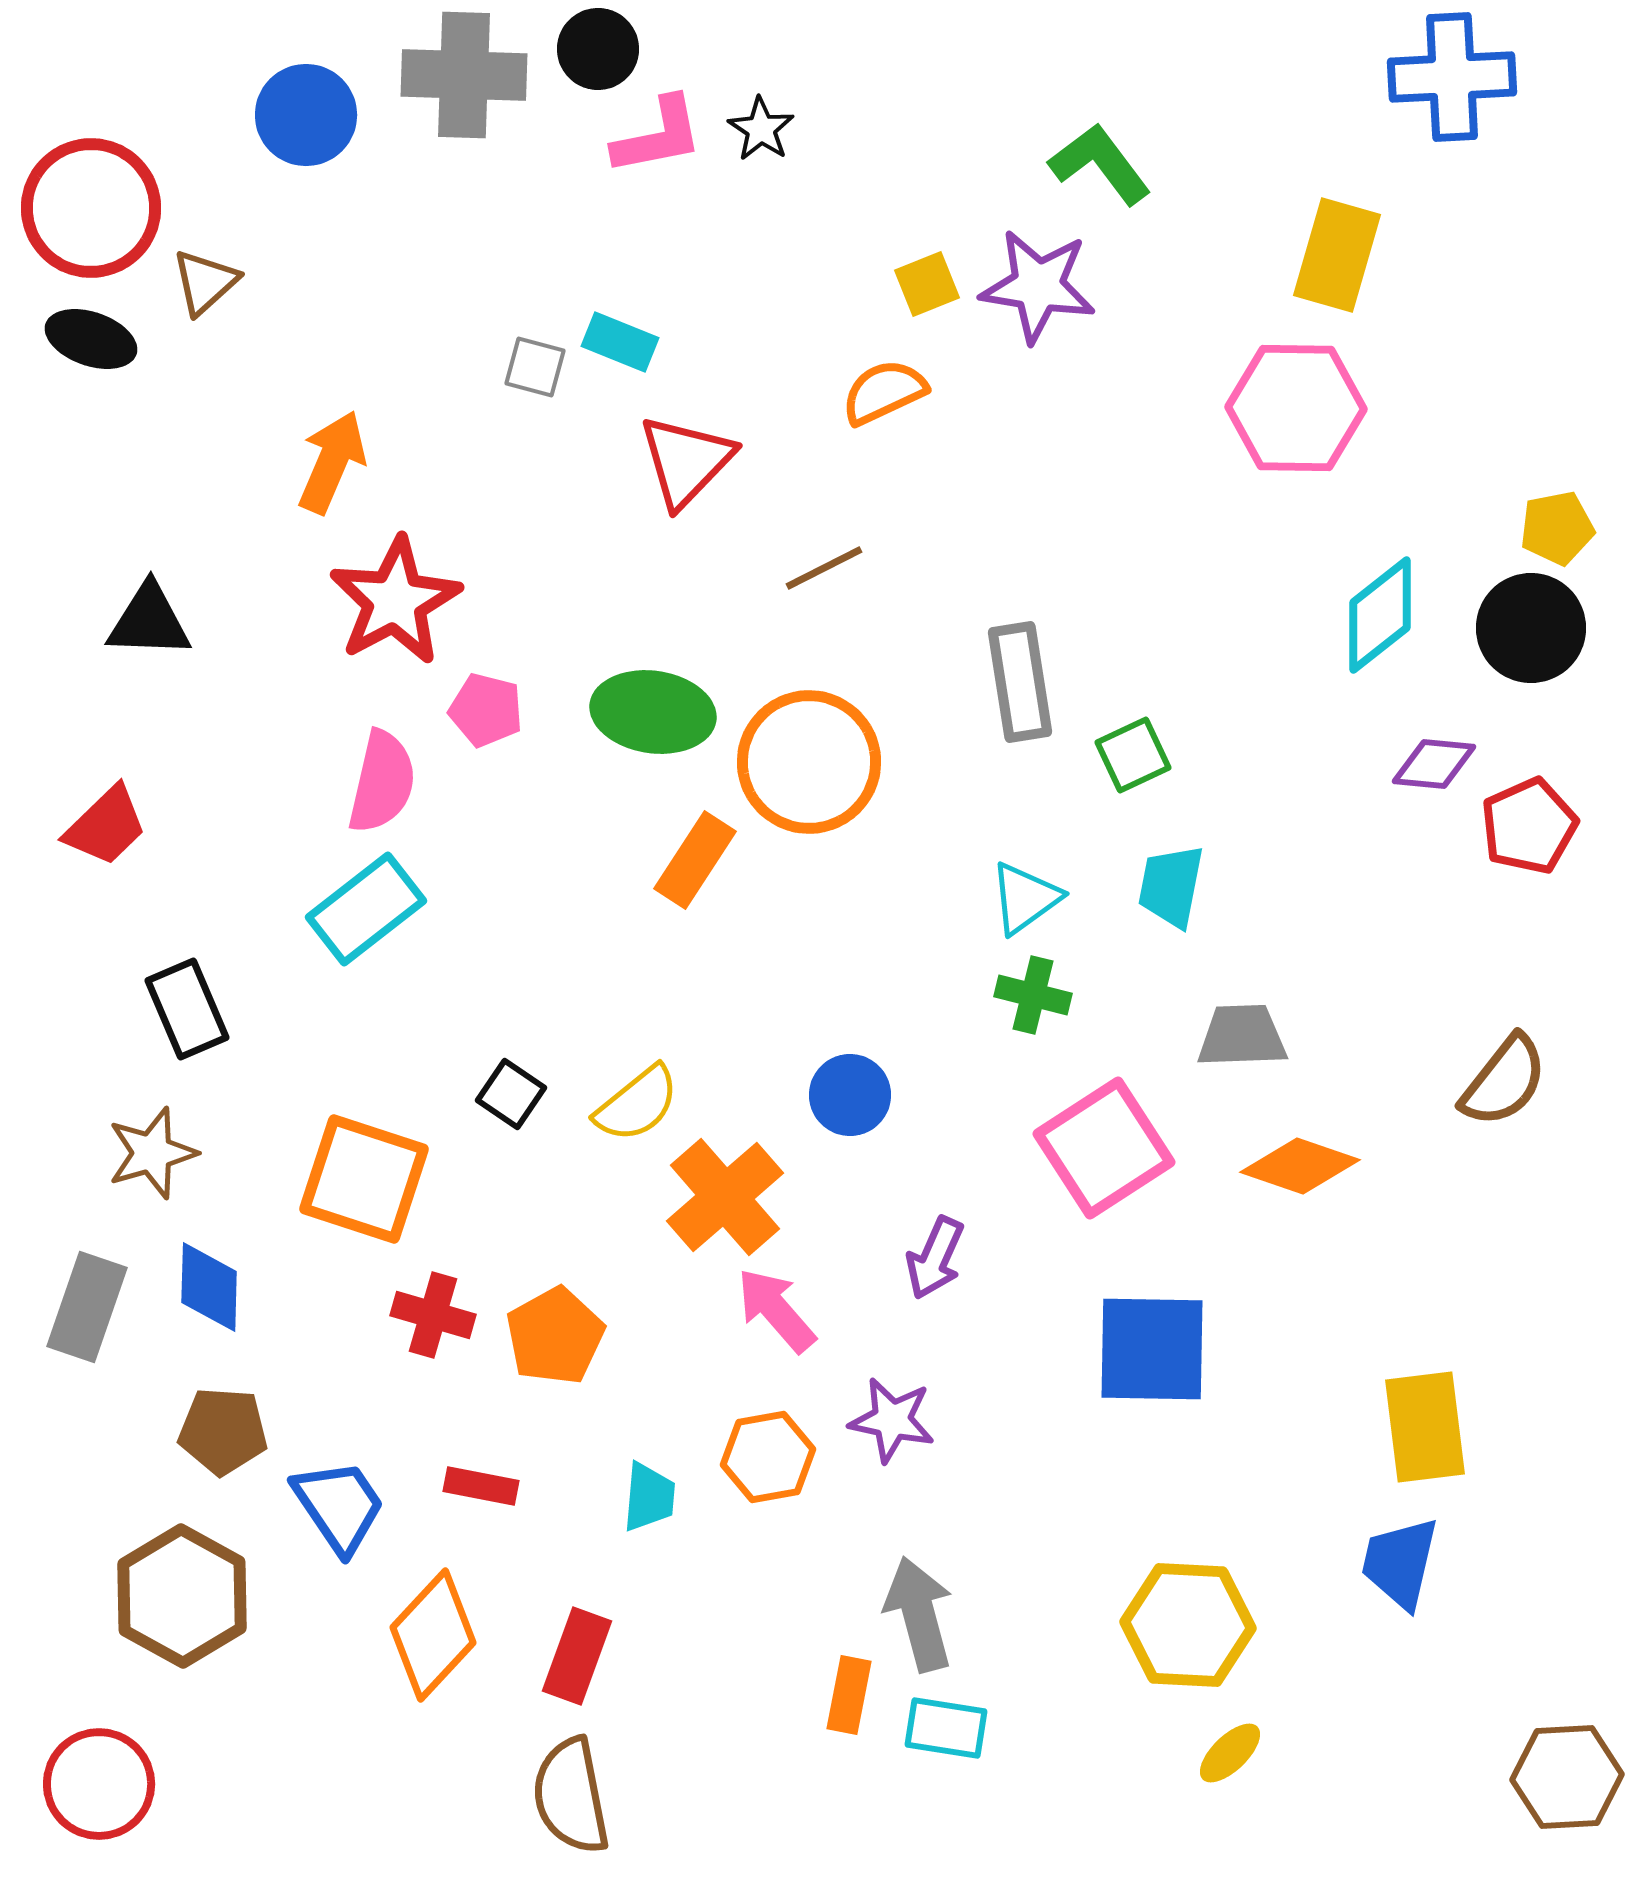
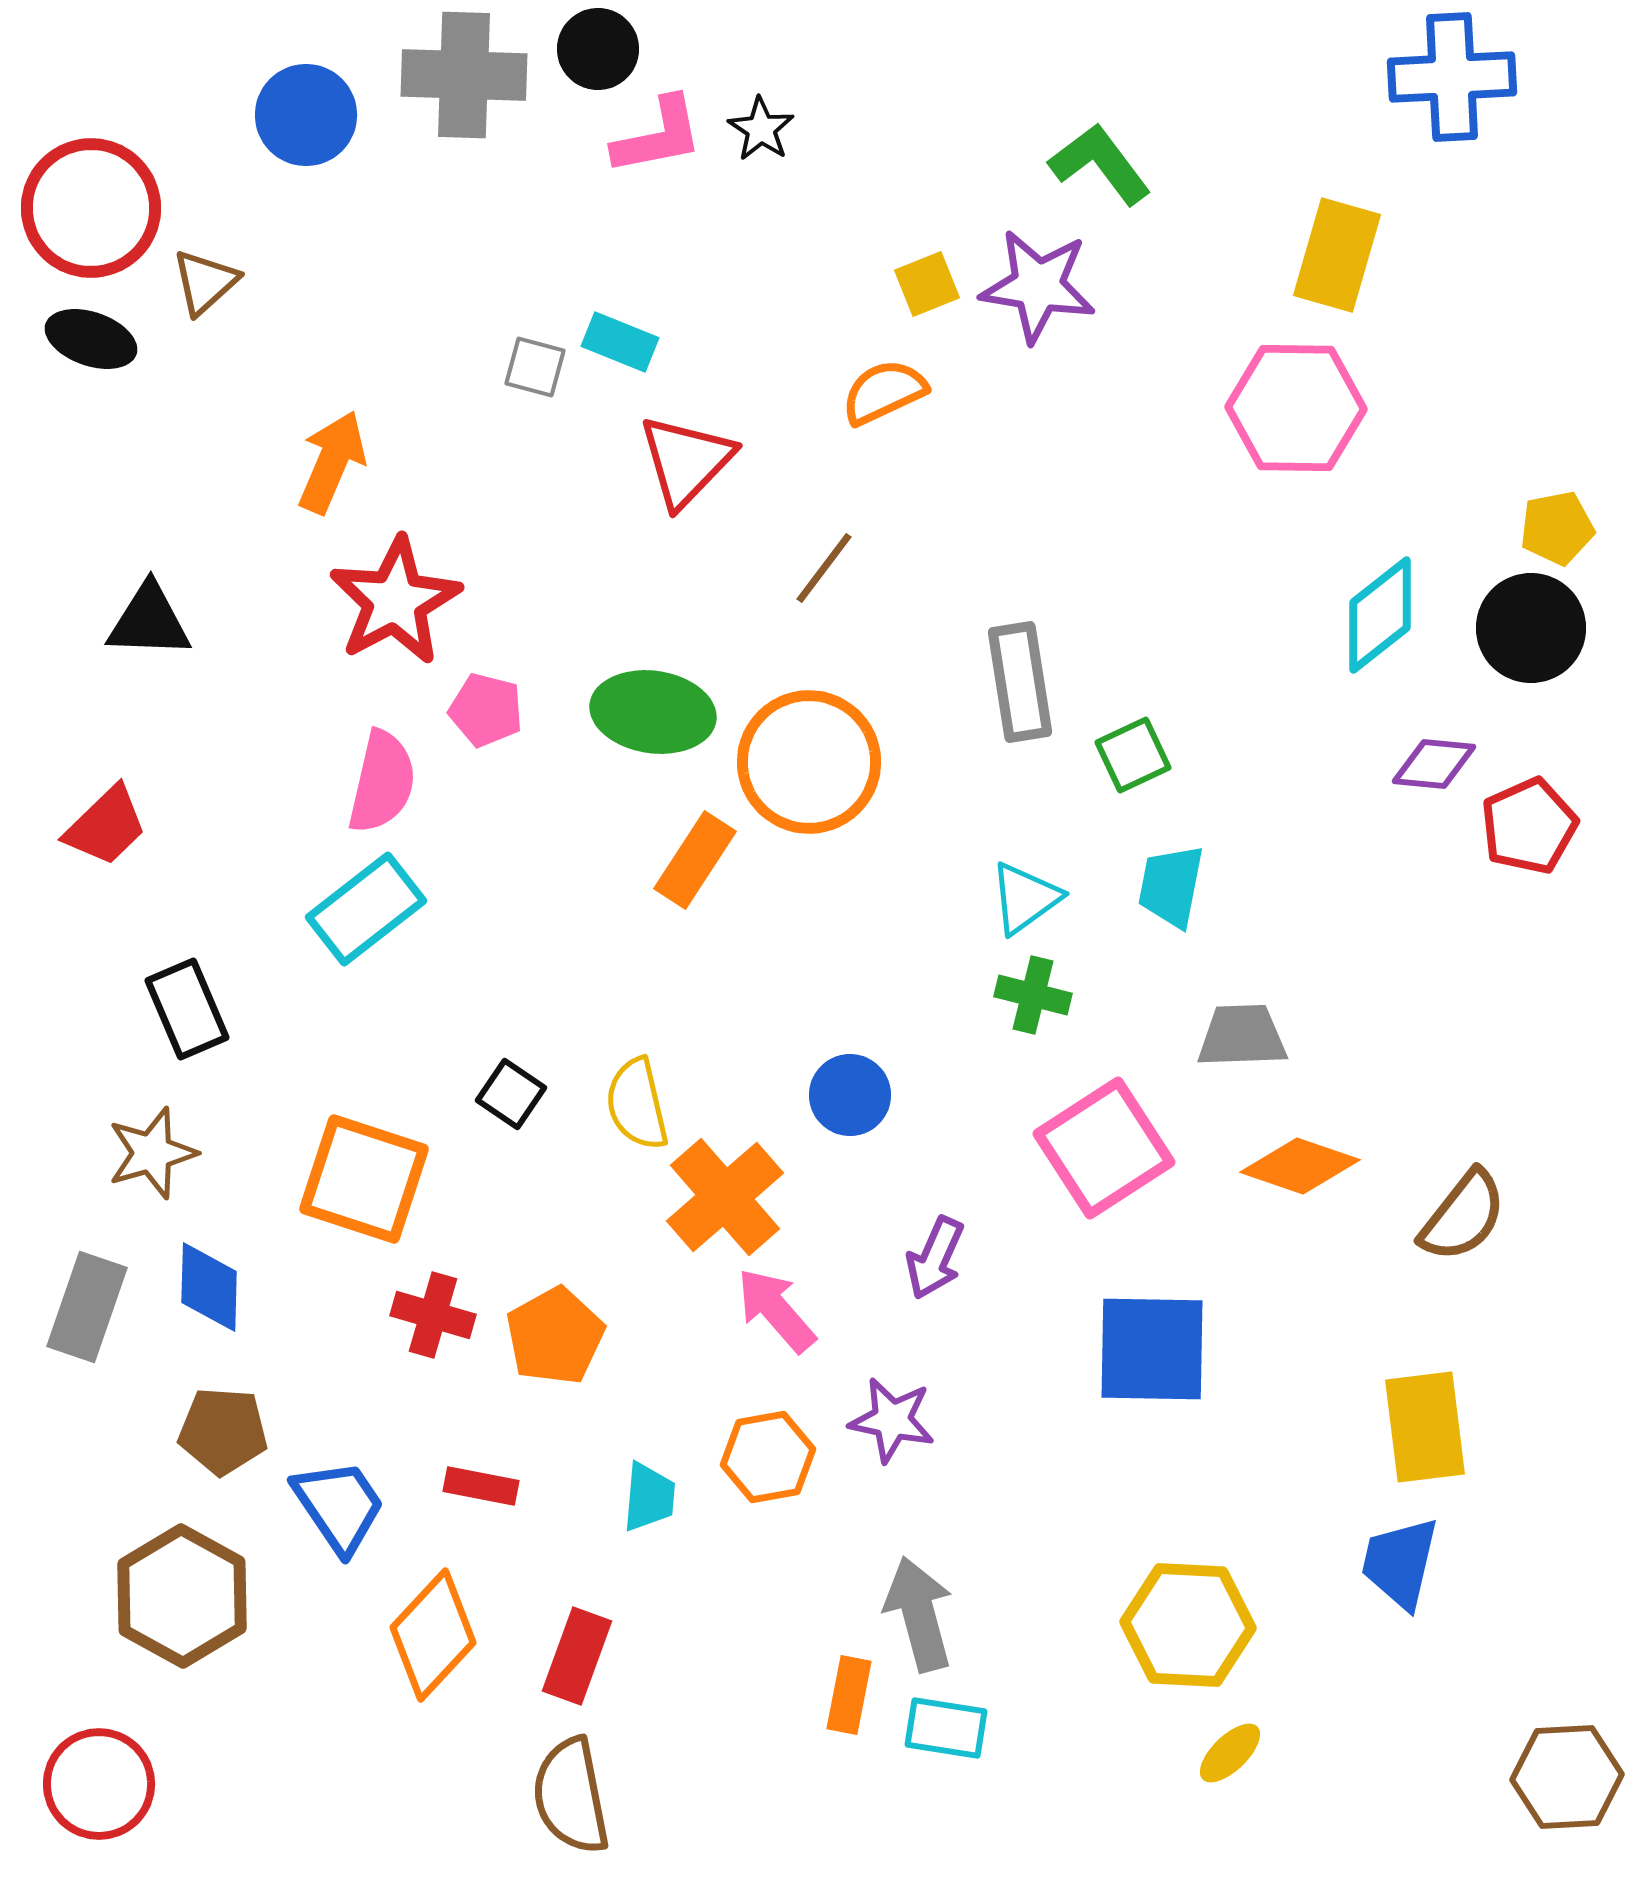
brown line at (824, 568): rotated 26 degrees counterclockwise
brown semicircle at (1504, 1081): moved 41 px left, 135 px down
yellow semicircle at (637, 1104): rotated 116 degrees clockwise
